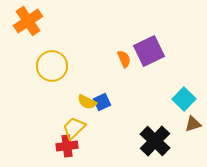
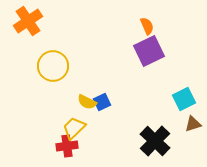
orange semicircle: moved 23 px right, 33 px up
yellow circle: moved 1 px right
cyan square: rotated 20 degrees clockwise
